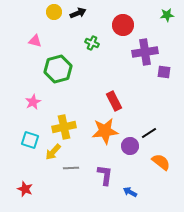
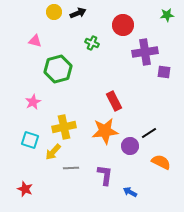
orange semicircle: rotated 12 degrees counterclockwise
